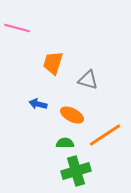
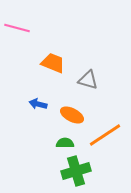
orange trapezoid: rotated 95 degrees clockwise
